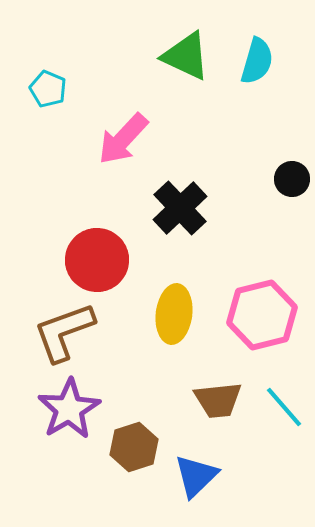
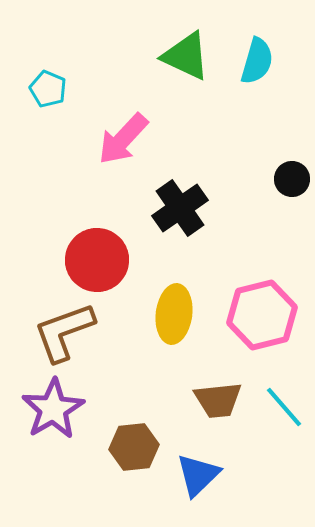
black cross: rotated 8 degrees clockwise
purple star: moved 16 px left
brown hexagon: rotated 12 degrees clockwise
blue triangle: moved 2 px right, 1 px up
